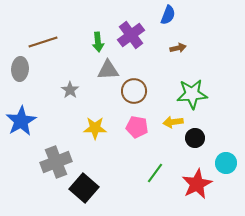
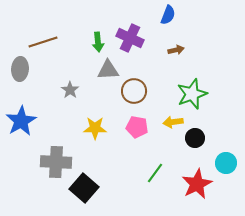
purple cross: moved 1 px left, 3 px down; rotated 28 degrees counterclockwise
brown arrow: moved 2 px left, 2 px down
green star: rotated 16 degrees counterclockwise
gray cross: rotated 24 degrees clockwise
